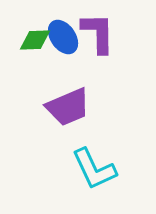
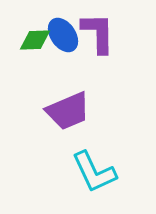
blue ellipse: moved 2 px up
purple trapezoid: moved 4 px down
cyan L-shape: moved 3 px down
